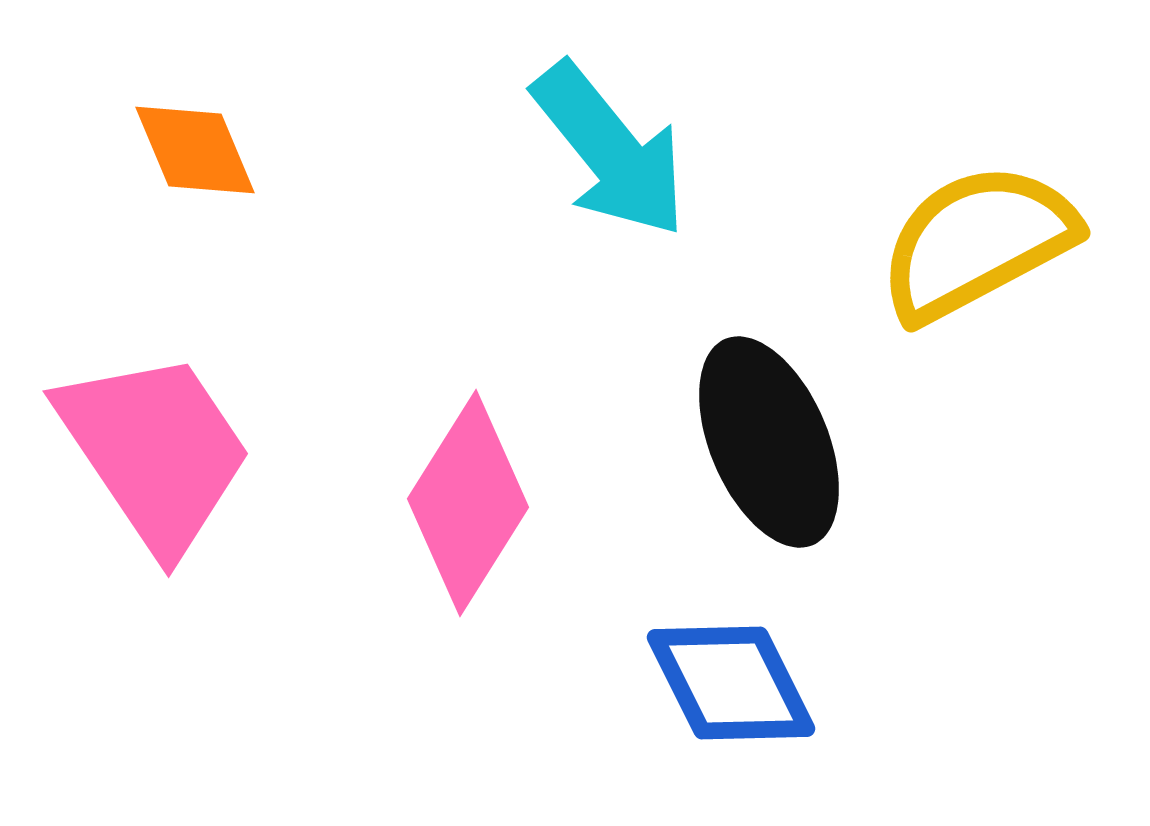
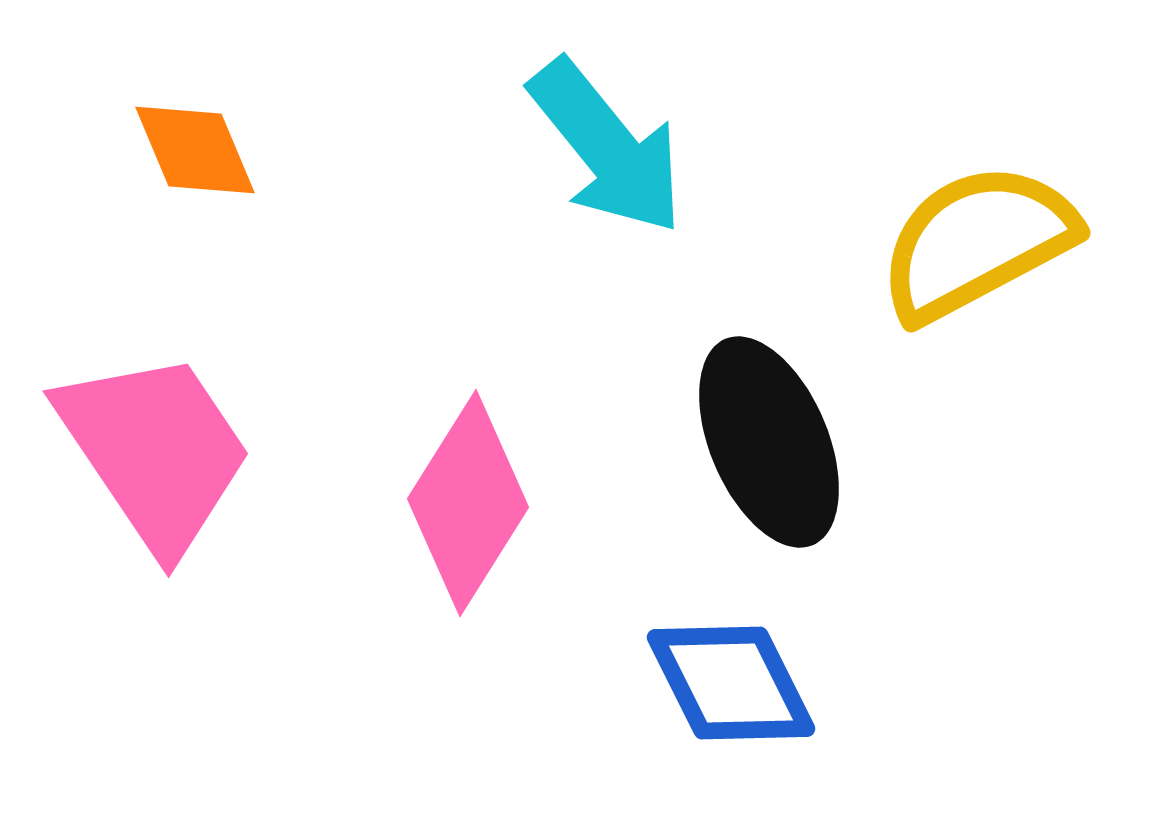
cyan arrow: moved 3 px left, 3 px up
